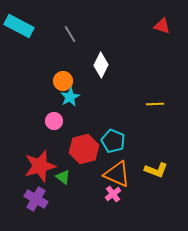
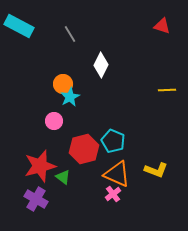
orange circle: moved 3 px down
yellow line: moved 12 px right, 14 px up
